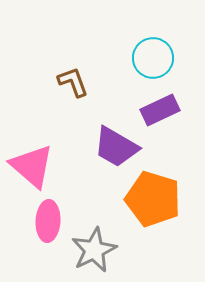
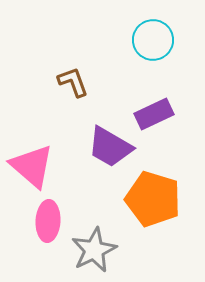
cyan circle: moved 18 px up
purple rectangle: moved 6 px left, 4 px down
purple trapezoid: moved 6 px left
